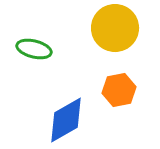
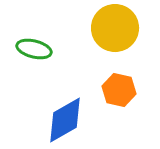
orange hexagon: rotated 24 degrees clockwise
blue diamond: moved 1 px left
